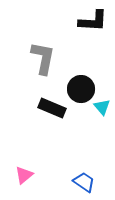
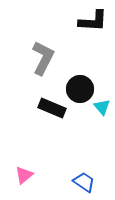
gray L-shape: rotated 16 degrees clockwise
black circle: moved 1 px left
